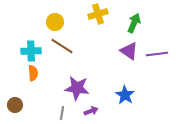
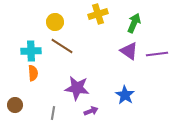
gray line: moved 9 px left
